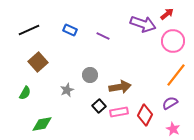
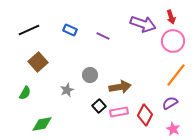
red arrow: moved 4 px right, 3 px down; rotated 112 degrees clockwise
